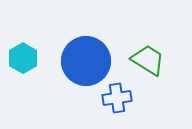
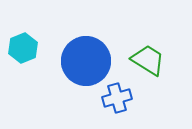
cyan hexagon: moved 10 px up; rotated 8 degrees clockwise
blue cross: rotated 8 degrees counterclockwise
